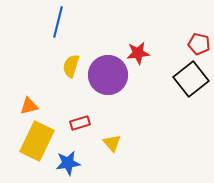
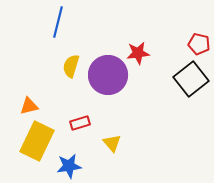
blue star: moved 1 px right, 3 px down
